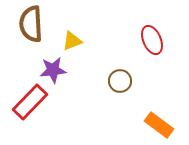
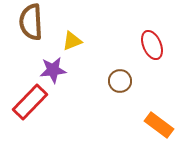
brown semicircle: moved 2 px up
red ellipse: moved 5 px down
